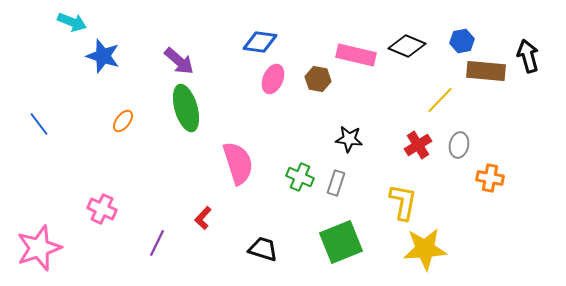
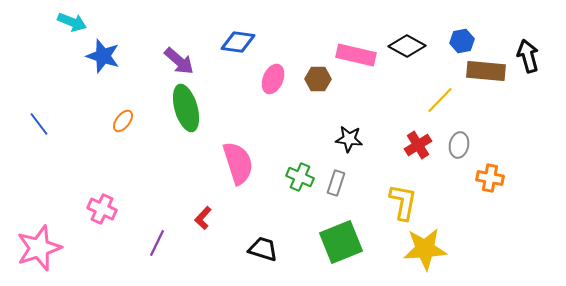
blue diamond: moved 22 px left
black diamond: rotated 6 degrees clockwise
brown hexagon: rotated 10 degrees counterclockwise
